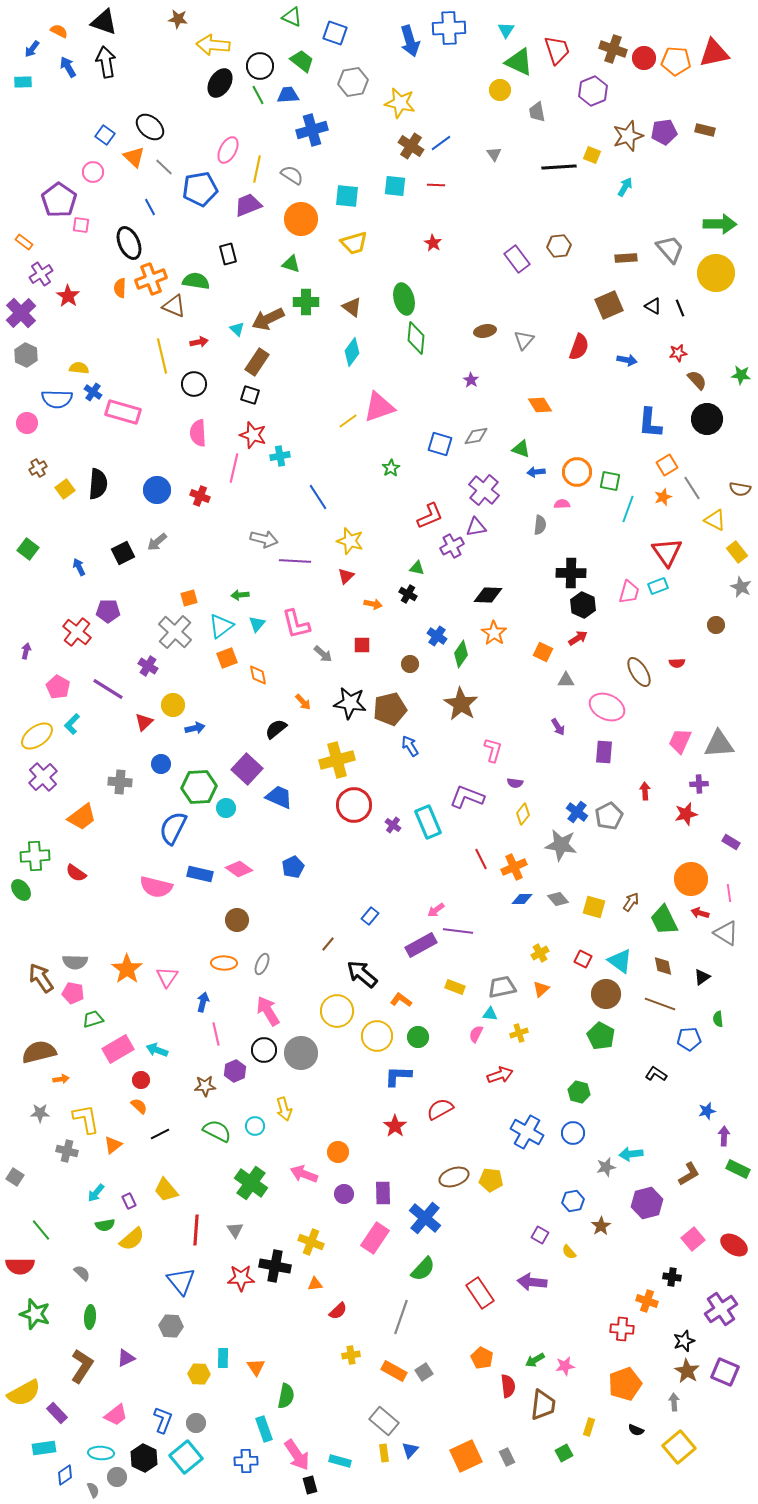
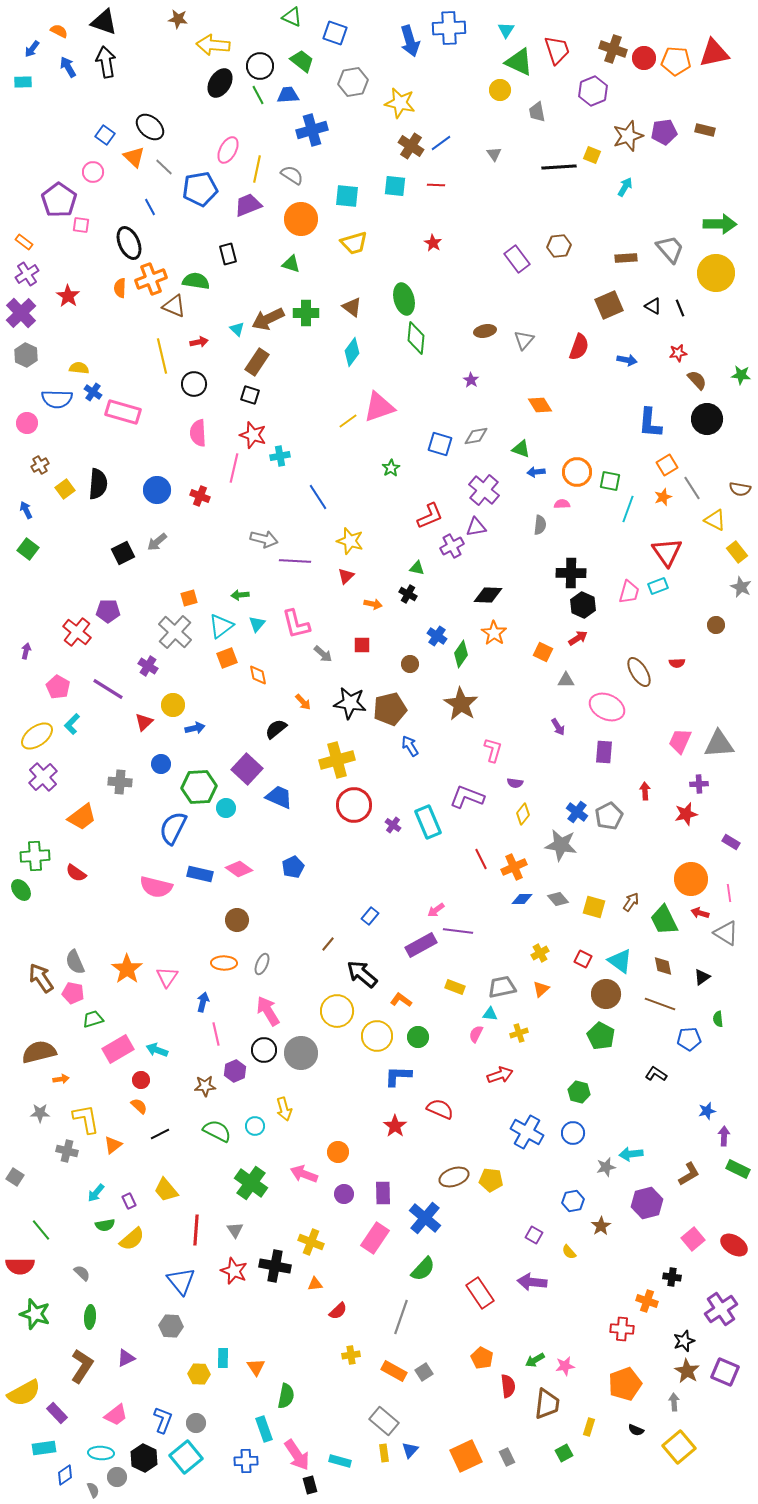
purple cross at (41, 274): moved 14 px left
green cross at (306, 302): moved 11 px down
brown cross at (38, 468): moved 2 px right, 3 px up
blue arrow at (79, 567): moved 53 px left, 57 px up
gray semicircle at (75, 962): rotated 65 degrees clockwise
red semicircle at (440, 1109): rotated 52 degrees clockwise
purple square at (540, 1235): moved 6 px left
red star at (241, 1278): moved 7 px left, 7 px up; rotated 24 degrees clockwise
brown trapezoid at (543, 1405): moved 4 px right, 1 px up
